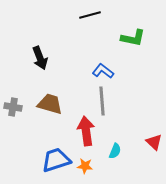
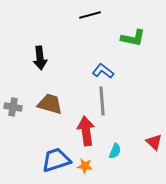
black arrow: rotated 15 degrees clockwise
